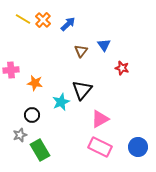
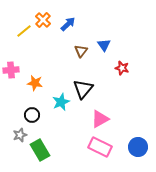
yellow line: moved 1 px right, 12 px down; rotated 70 degrees counterclockwise
black triangle: moved 1 px right, 1 px up
